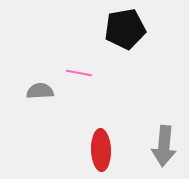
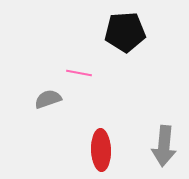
black pentagon: moved 3 px down; rotated 6 degrees clockwise
gray semicircle: moved 8 px right, 8 px down; rotated 16 degrees counterclockwise
